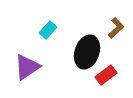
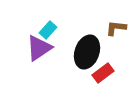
brown L-shape: rotated 130 degrees counterclockwise
purple triangle: moved 12 px right, 19 px up
red rectangle: moved 3 px left, 2 px up
